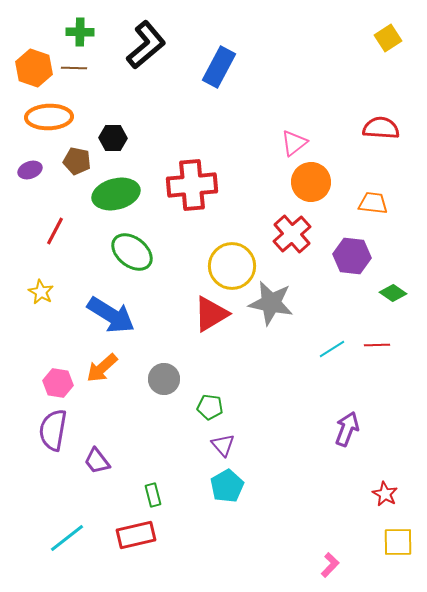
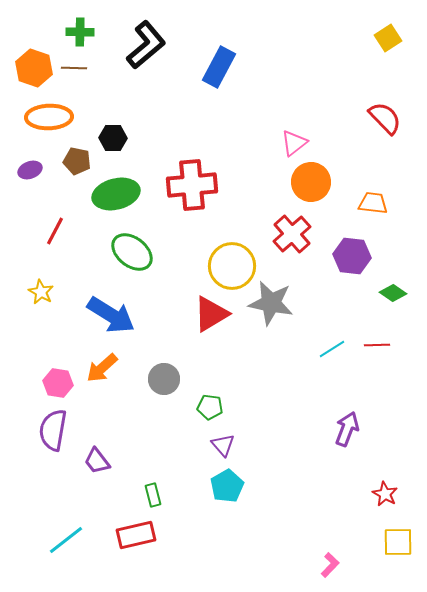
red semicircle at (381, 128): moved 4 px right, 10 px up; rotated 42 degrees clockwise
cyan line at (67, 538): moved 1 px left, 2 px down
